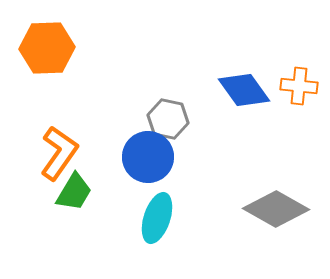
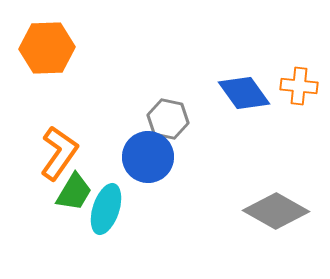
blue diamond: moved 3 px down
gray diamond: moved 2 px down
cyan ellipse: moved 51 px left, 9 px up
